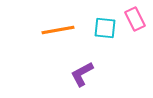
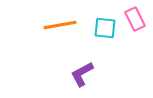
orange line: moved 2 px right, 5 px up
